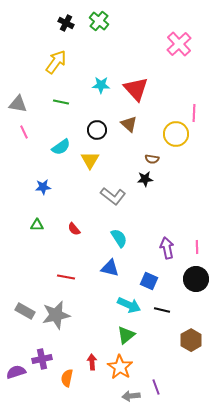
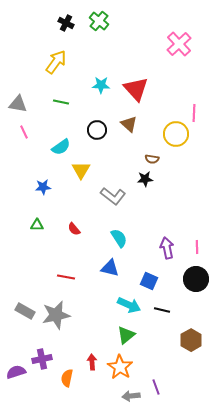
yellow triangle at (90, 160): moved 9 px left, 10 px down
